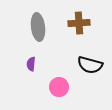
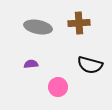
gray ellipse: rotated 72 degrees counterclockwise
purple semicircle: rotated 80 degrees clockwise
pink circle: moved 1 px left
